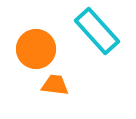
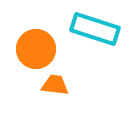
cyan rectangle: moved 2 px left, 2 px up; rotated 30 degrees counterclockwise
